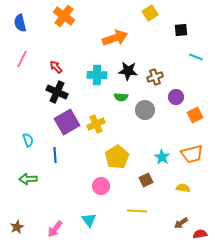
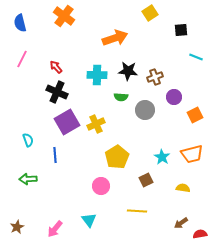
purple circle: moved 2 px left
